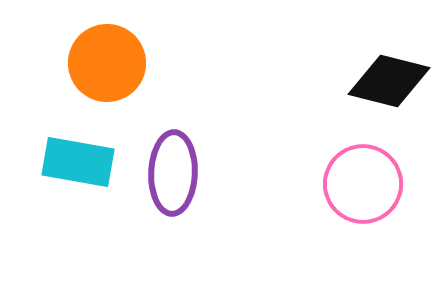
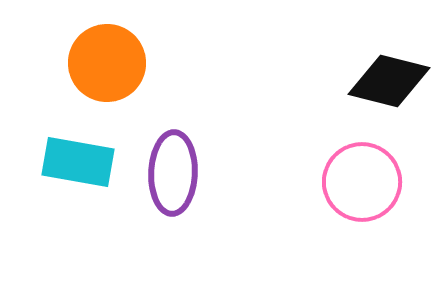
pink circle: moved 1 px left, 2 px up
